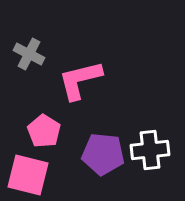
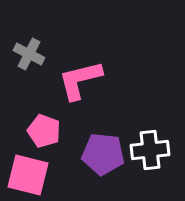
pink pentagon: rotated 12 degrees counterclockwise
